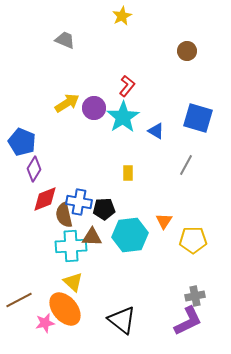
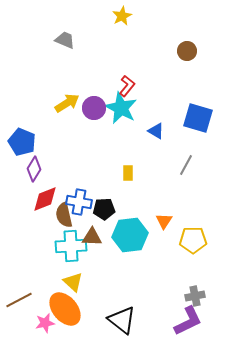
cyan star: moved 2 px left, 9 px up; rotated 12 degrees counterclockwise
